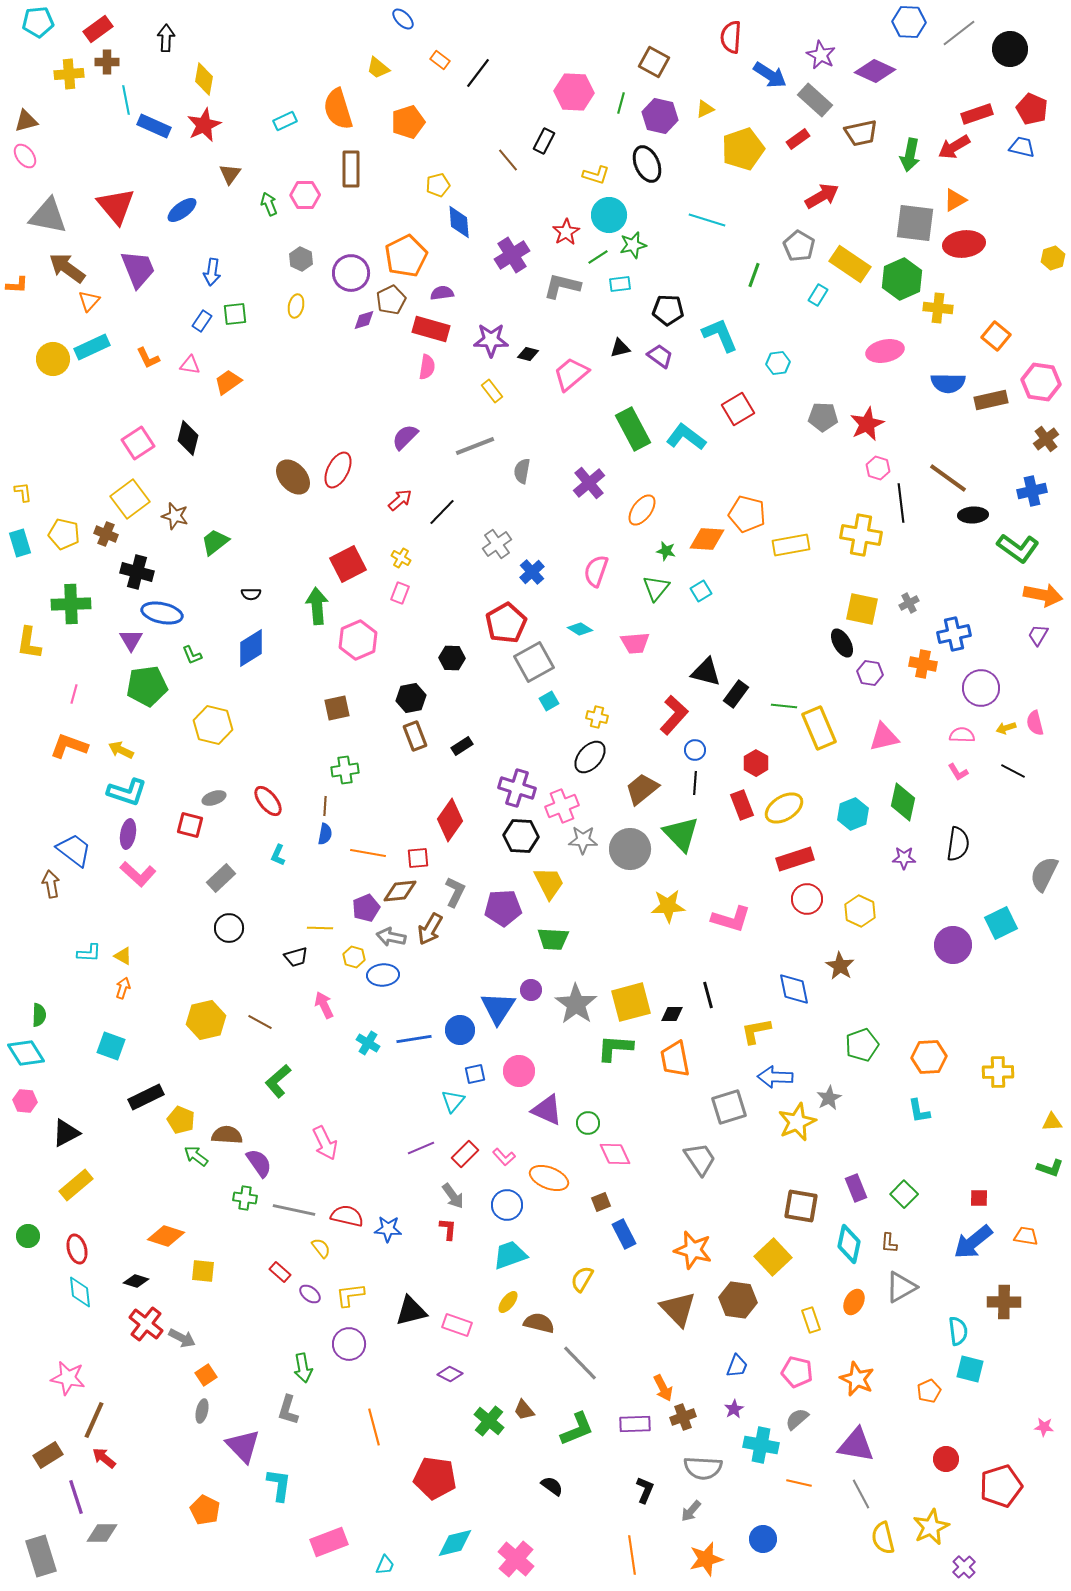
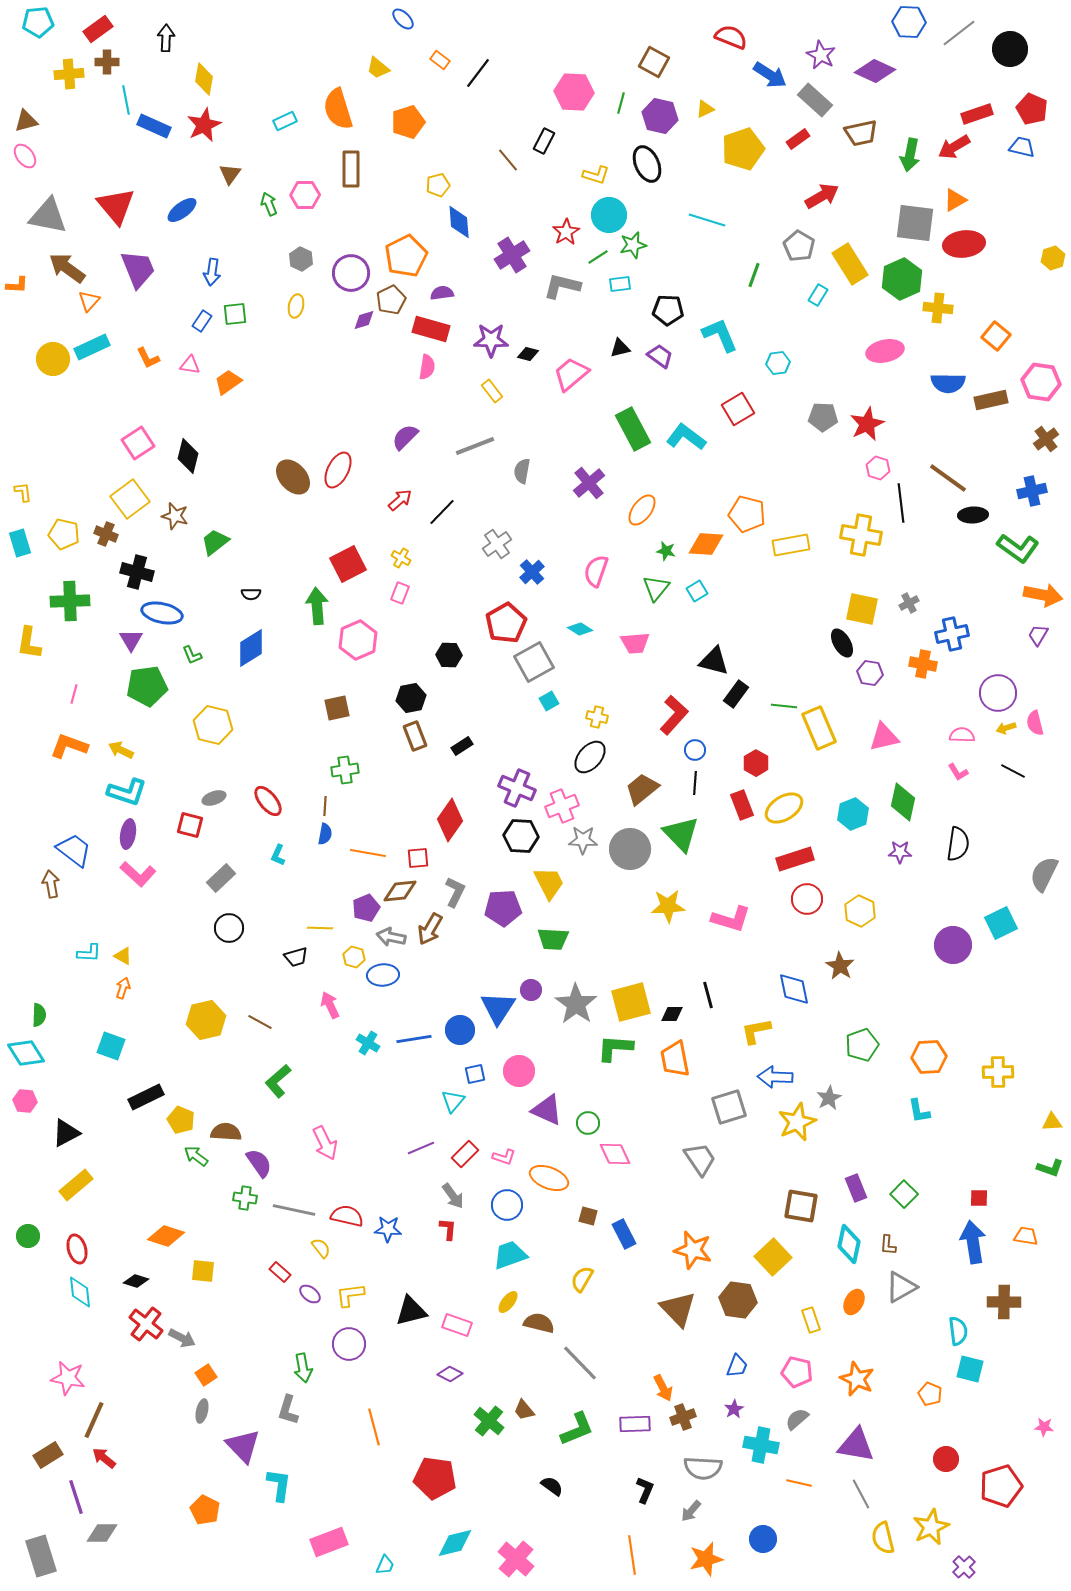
red semicircle at (731, 37): rotated 108 degrees clockwise
yellow rectangle at (850, 264): rotated 24 degrees clockwise
black diamond at (188, 438): moved 18 px down
orange diamond at (707, 539): moved 1 px left, 5 px down
cyan square at (701, 591): moved 4 px left
green cross at (71, 604): moved 1 px left, 3 px up
blue cross at (954, 634): moved 2 px left
black hexagon at (452, 658): moved 3 px left, 3 px up
black triangle at (706, 672): moved 8 px right, 11 px up
purple circle at (981, 688): moved 17 px right, 5 px down
purple cross at (517, 788): rotated 6 degrees clockwise
purple star at (904, 858): moved 4 px left, 6 px up
pink arrow at (324, 1005): moved 6 px right
brown semicircle at (227, 1135): moved 1 px left, 3 px up
pink L-shape at (504, 1157): rotated 30 degrees counterclockwise
brown square at (601, 1202): moved 13 px left, 14 px down; rotated 36 degrees clockwise
blue arrow at (973, 1242): rotated 120 degrees clockwise
brown L-shape at (889, 1243): moved 1 px left, 2 px down
orange pentagon at (929, 1391): moved 1 px right, 3 px down; rotated 25 degrees counterclockwise
